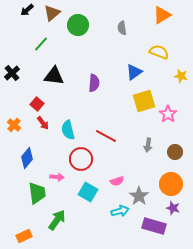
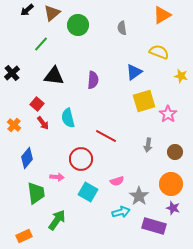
purple semicircle: moved 1 px left, 3 px up
cyan semicircle: moved 12 px up
green trapezoid: moved 1 px left
cyan arrow: moved 1 px right, 1 px down
